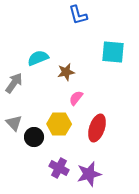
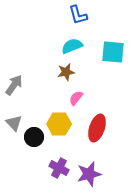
cyan semicircle: moved 34 px right, 12 px up
gray arrow: moved 2 px down
